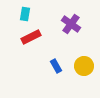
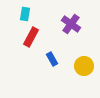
red rectangle: rotated 36 degrees counterclockwise
blue rectangle: moved 4 px left, 7 px up
